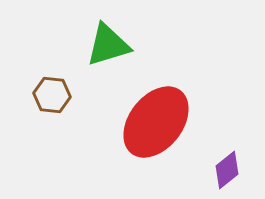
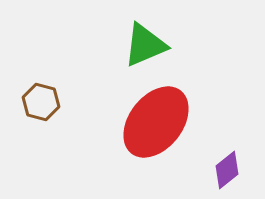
green triangle: moved 37 px right; rotated 6 degrees counterclockwise
brown hexagon: moved 11 px left, 7 px down; rotated 9 degrees clockwise
